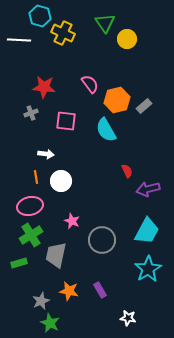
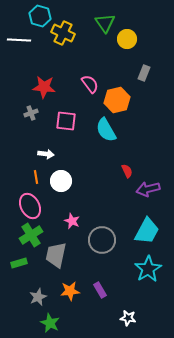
gray rectangle: moved 33 px up; rotated 28 degrees counterclockwise
pink ellipse: rotated 75 degrees clockwise
orange star: moved 1 px right; rotated 18 degrees counterclockwise
gray star: moved 3 px left, 4 px up
